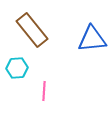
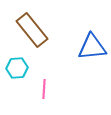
blue triangle: moved 8 px down
pink line: moved 2 px up
